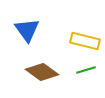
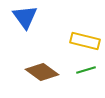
blue triangle: moved 2 px left, 13 px up
